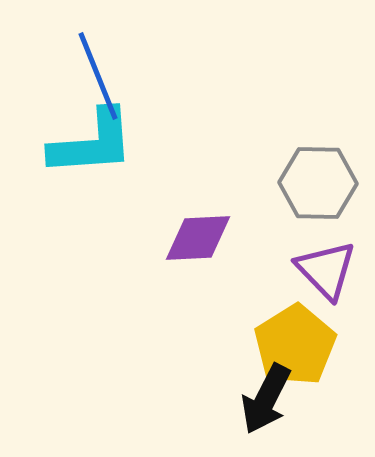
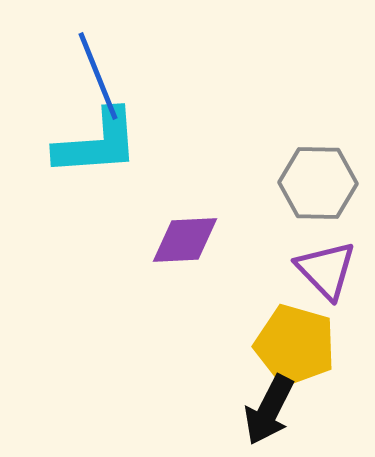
cyan L-shape: moved 5 px right
purple diamond: moved 13 px left, 2 px down
yellow pentagon: rotated 24 degrees counterclockwise
black arrow: moved 3 px right, 11 px down
